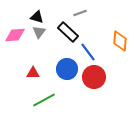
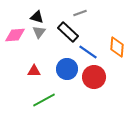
orange diamond: moved 3 px left, 6 px down
blue line: rotated 18 degrees counterclockwise
red triangle: moved 1 px right, 2 px up
